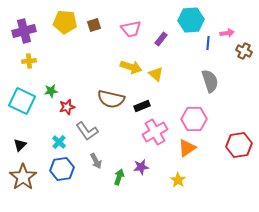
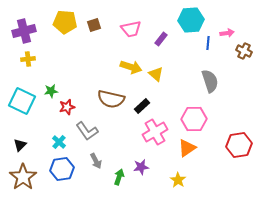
yellow cross: moved 1 px left, 2 px up
black rectangle: rotated 21 degrees counterclockwise
